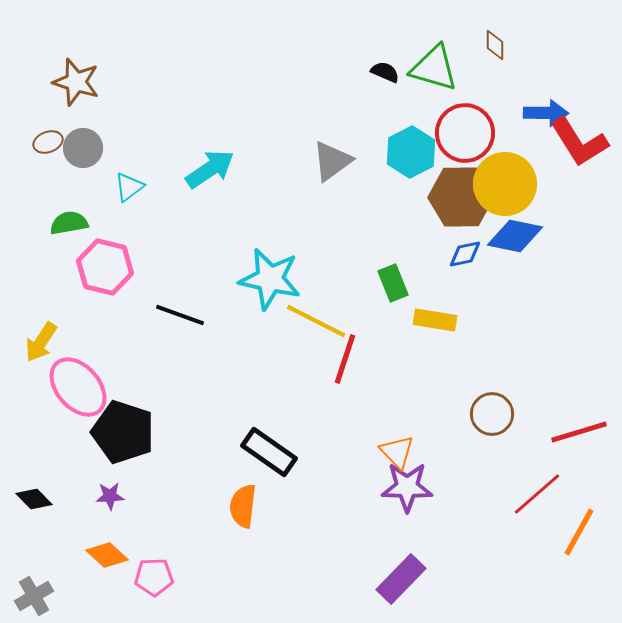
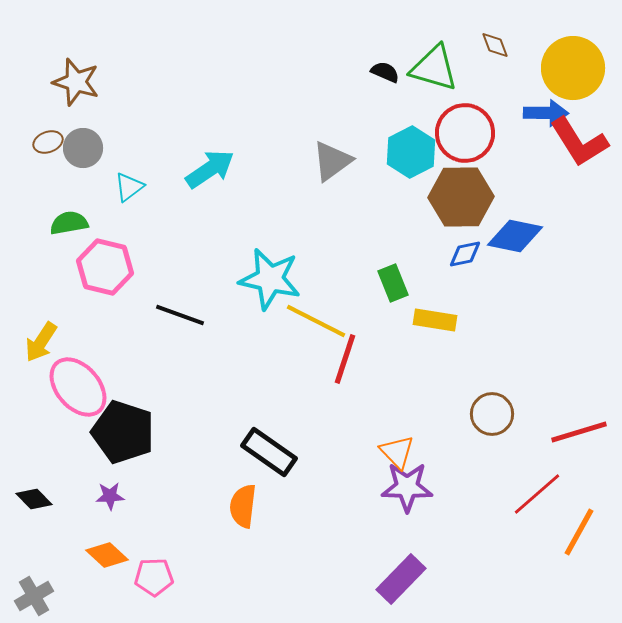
brown diamond at (495, 45): rotated 20 degrees counterclockwise
yellow circle at (505, 184): moved 68 px right, 116 px up
